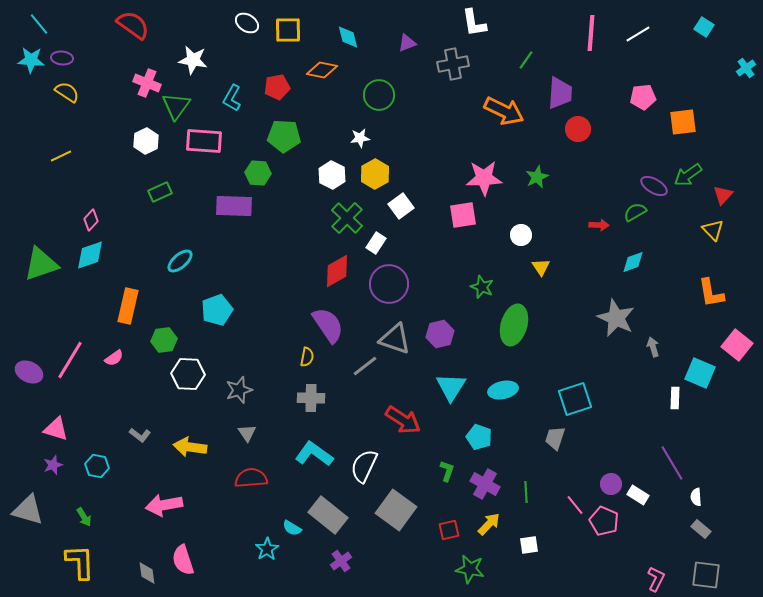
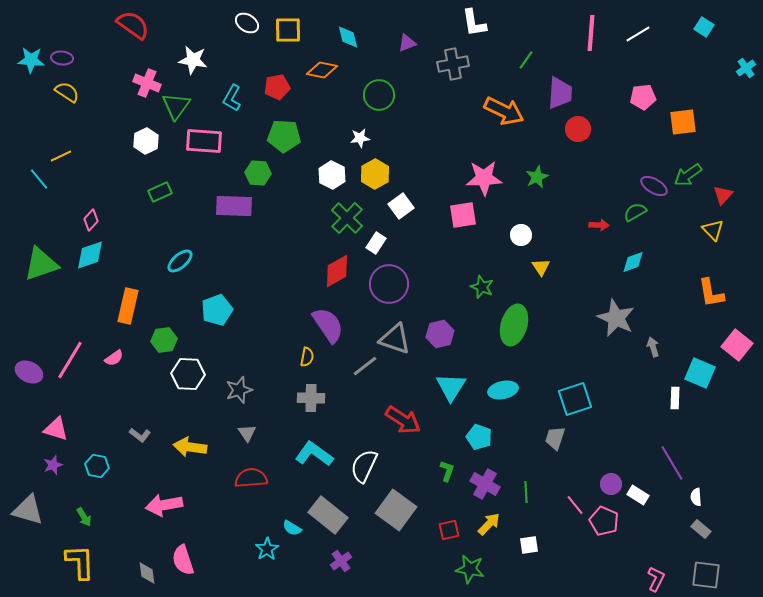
cyan line at (39, 24): moved 155 px down
